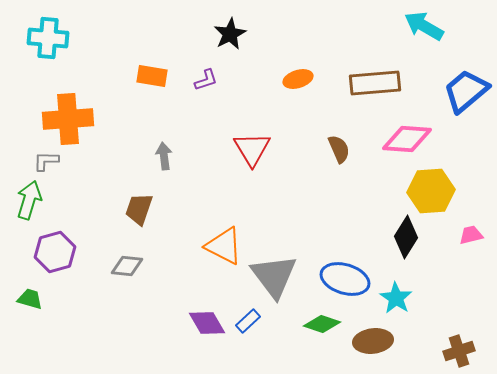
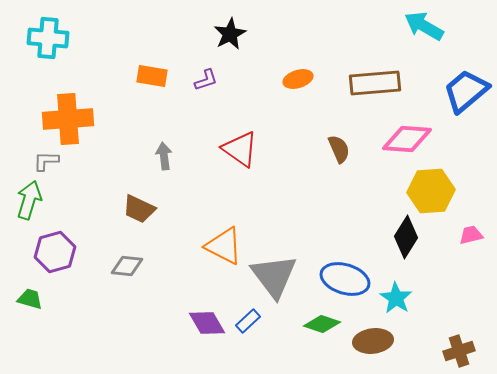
red triangle: moved 12 px left; rotated 24 degrees counterclockwise
brown trapezoid: rotated 84 degrees counterclockwise
